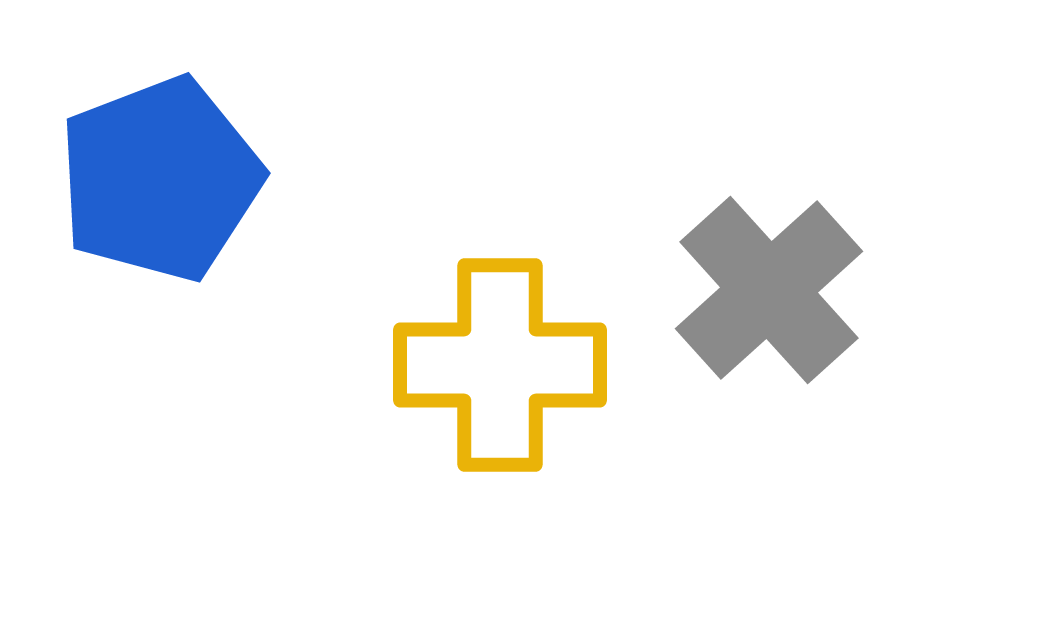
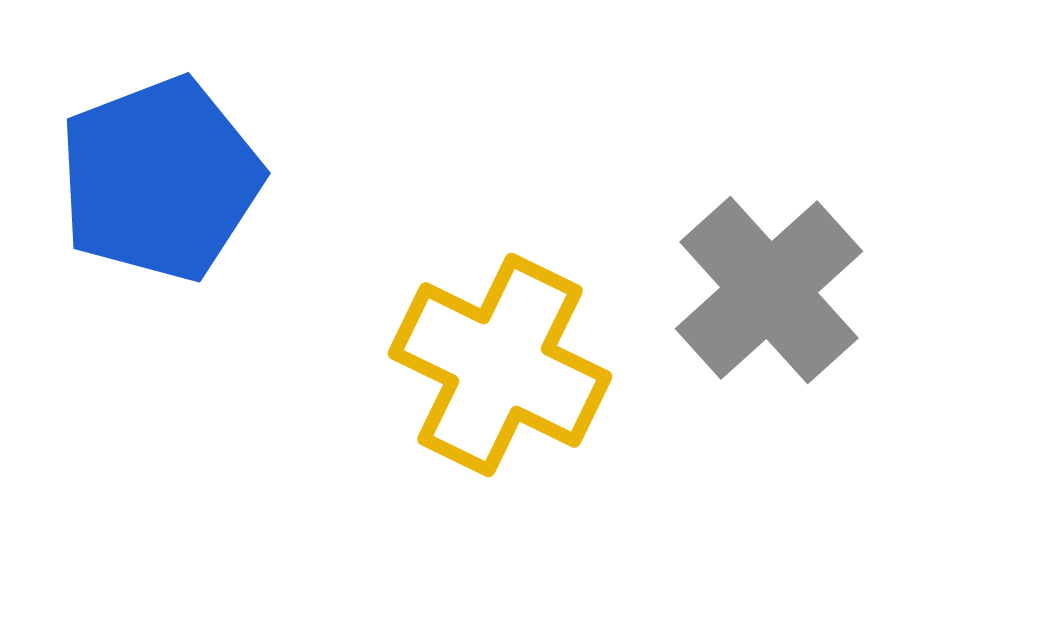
yellow cross: rotated 26 degrees clockwise
